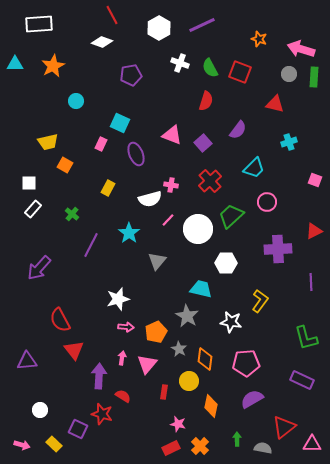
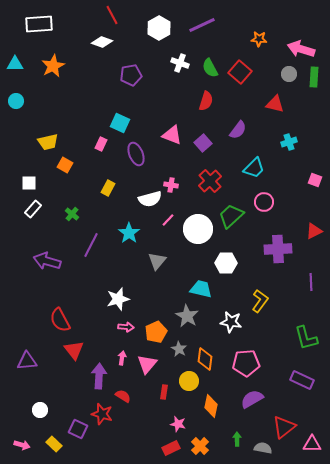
orange star at (259, 39): rotated 14 degrees counterclockwise
red square at (240, 72): rotated 20 degrees clockwise
cyan circle at (76, 101): moved 60 px left
pink circle at (267, 202): moved 3 px left
purple arrow at (39, 268): moved 8 px right, 7 px up; rotated 64 degrees clockwise
